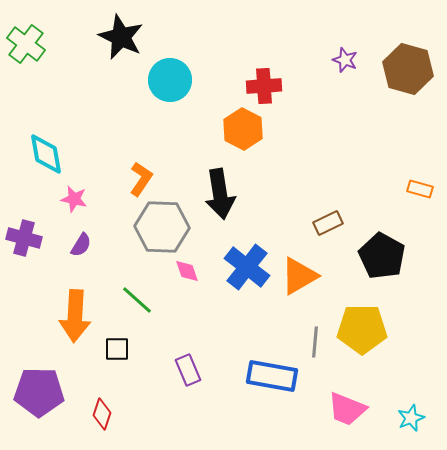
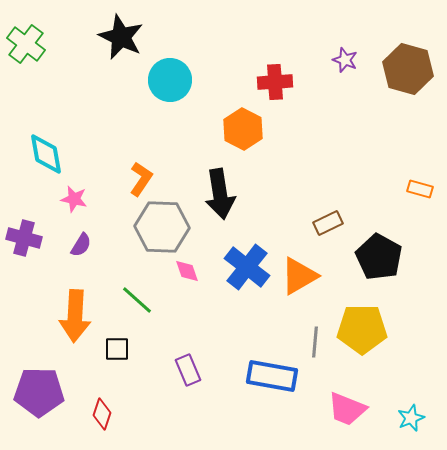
red cross: moved 11 px right, 4 px up
black pentagon: moved 3 px left, 1 px down
